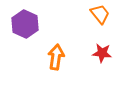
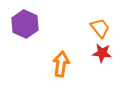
orange trapezoid: moved 14 px down
orange arrow: moved 5 px right, 7 px down
